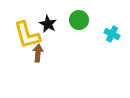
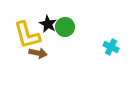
green circle: moved 14 px left, 7 px down
cyan cross: moved 1 px left, 13 px down
brown arrow: rotated 96 degrees clockwise
